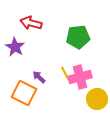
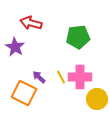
yellow line: moved 4 px left, 4 px down
pink cross: rotated 15 degrees clockwise
